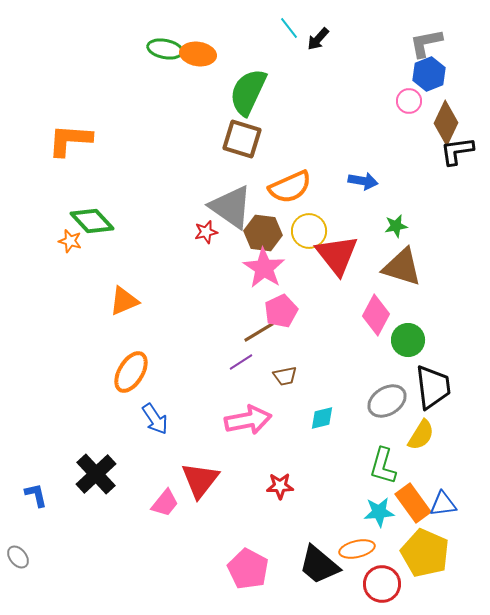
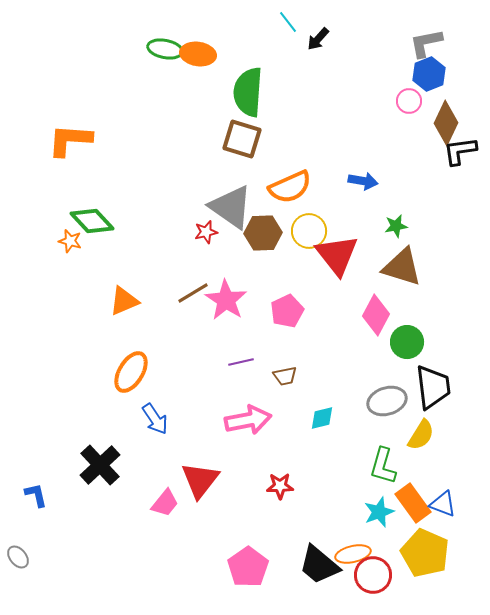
cyan line at (289, 28): moved 1 px left, 6 px up
green semicircle at (248, 92): rotated 21 degrees counterclockwise
black L-shape at (457, 151): moved 3 px right
brown hexagon at (263, 233): rotated 9 degrees counterclockwise
pink star at (264, 268): moved 38 px left, 32 px down
pink pentagon at (281, 311): moved 6 px right
brown line at (259, 332): moved 66 px left, 39 px up
green circle at (408, 340): moved 1 px left, 2 px down
purple line at (241, 362): rotated 20 degrees clockwise
gray ellipse at (387, 401): rotated 15 degrees clockwise
black cross at (96, 474): moved 4 px right, 9 px up
blue triangle at (443, 504): rotated 28 degrees clockwise
cyan star at (379, 512): rotated 16 degrees counterclockwise
orange ellipse at (357, 549): moved 4 px left, 5 px down
pink pentagon at (248, 569): moved 2 px up; rotated 9 degrees clockwise
red circle at (382, 584): moved 9 px left, 9 px up
